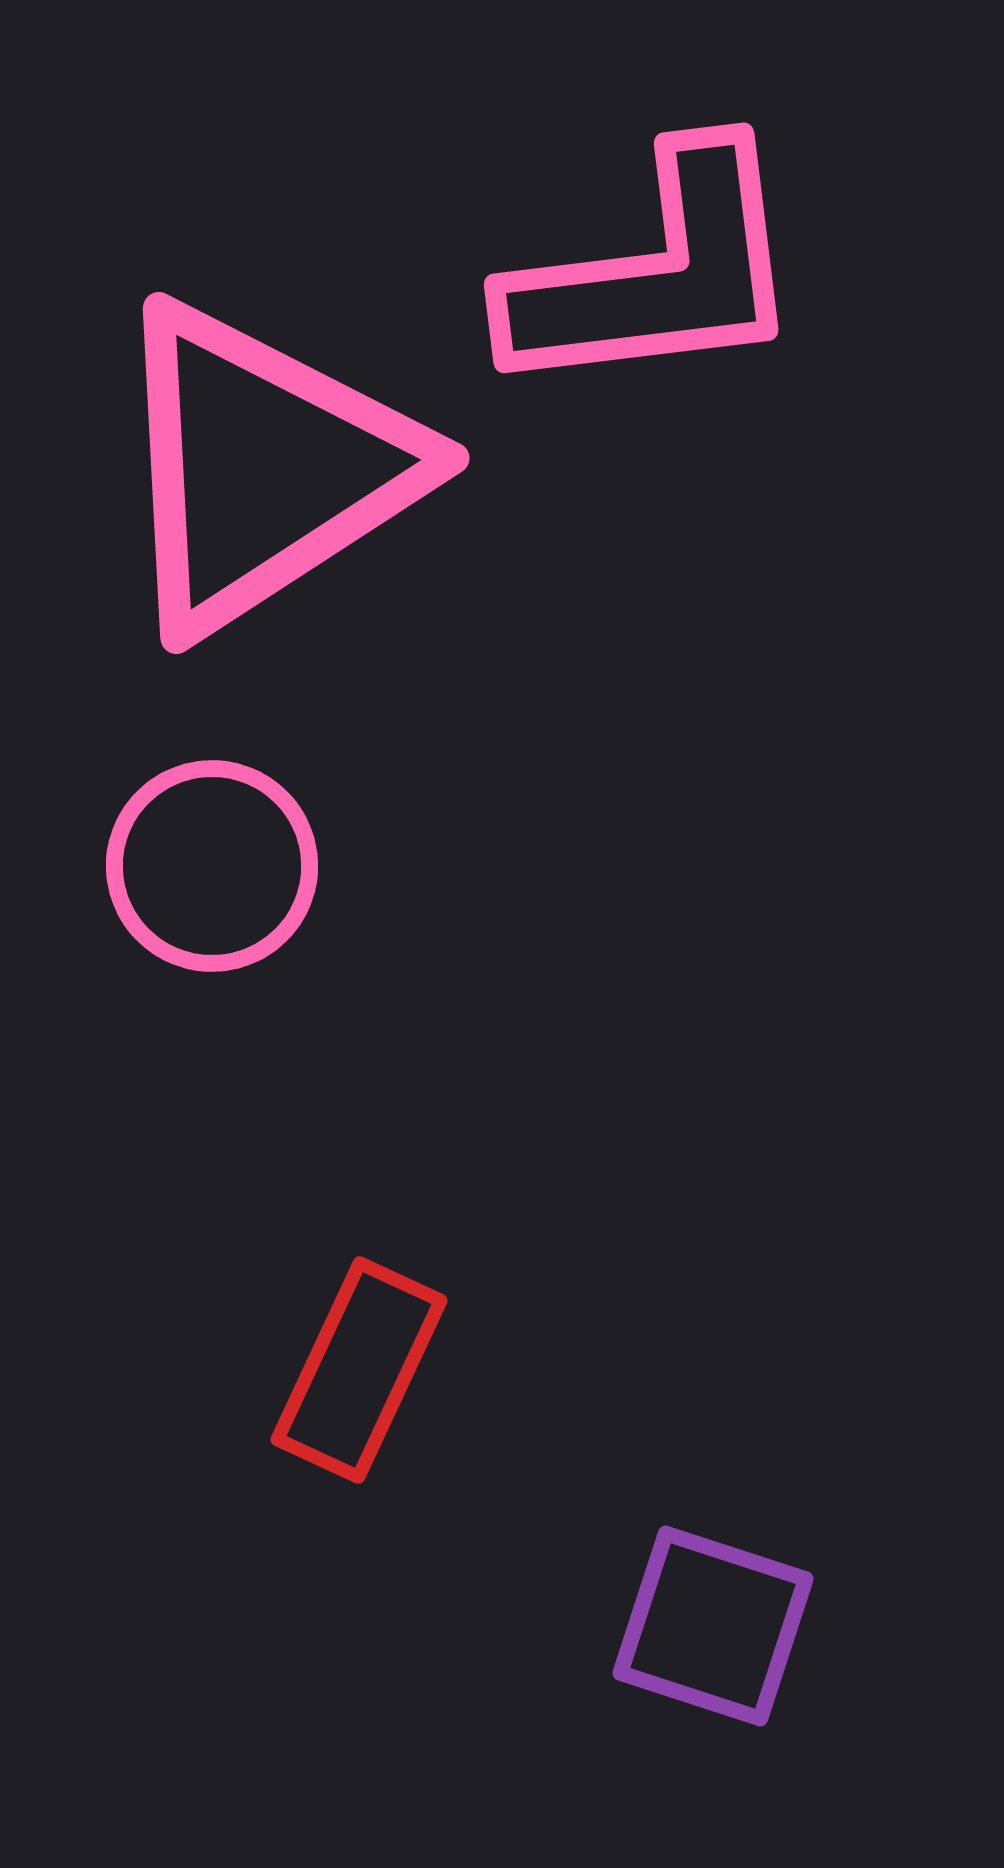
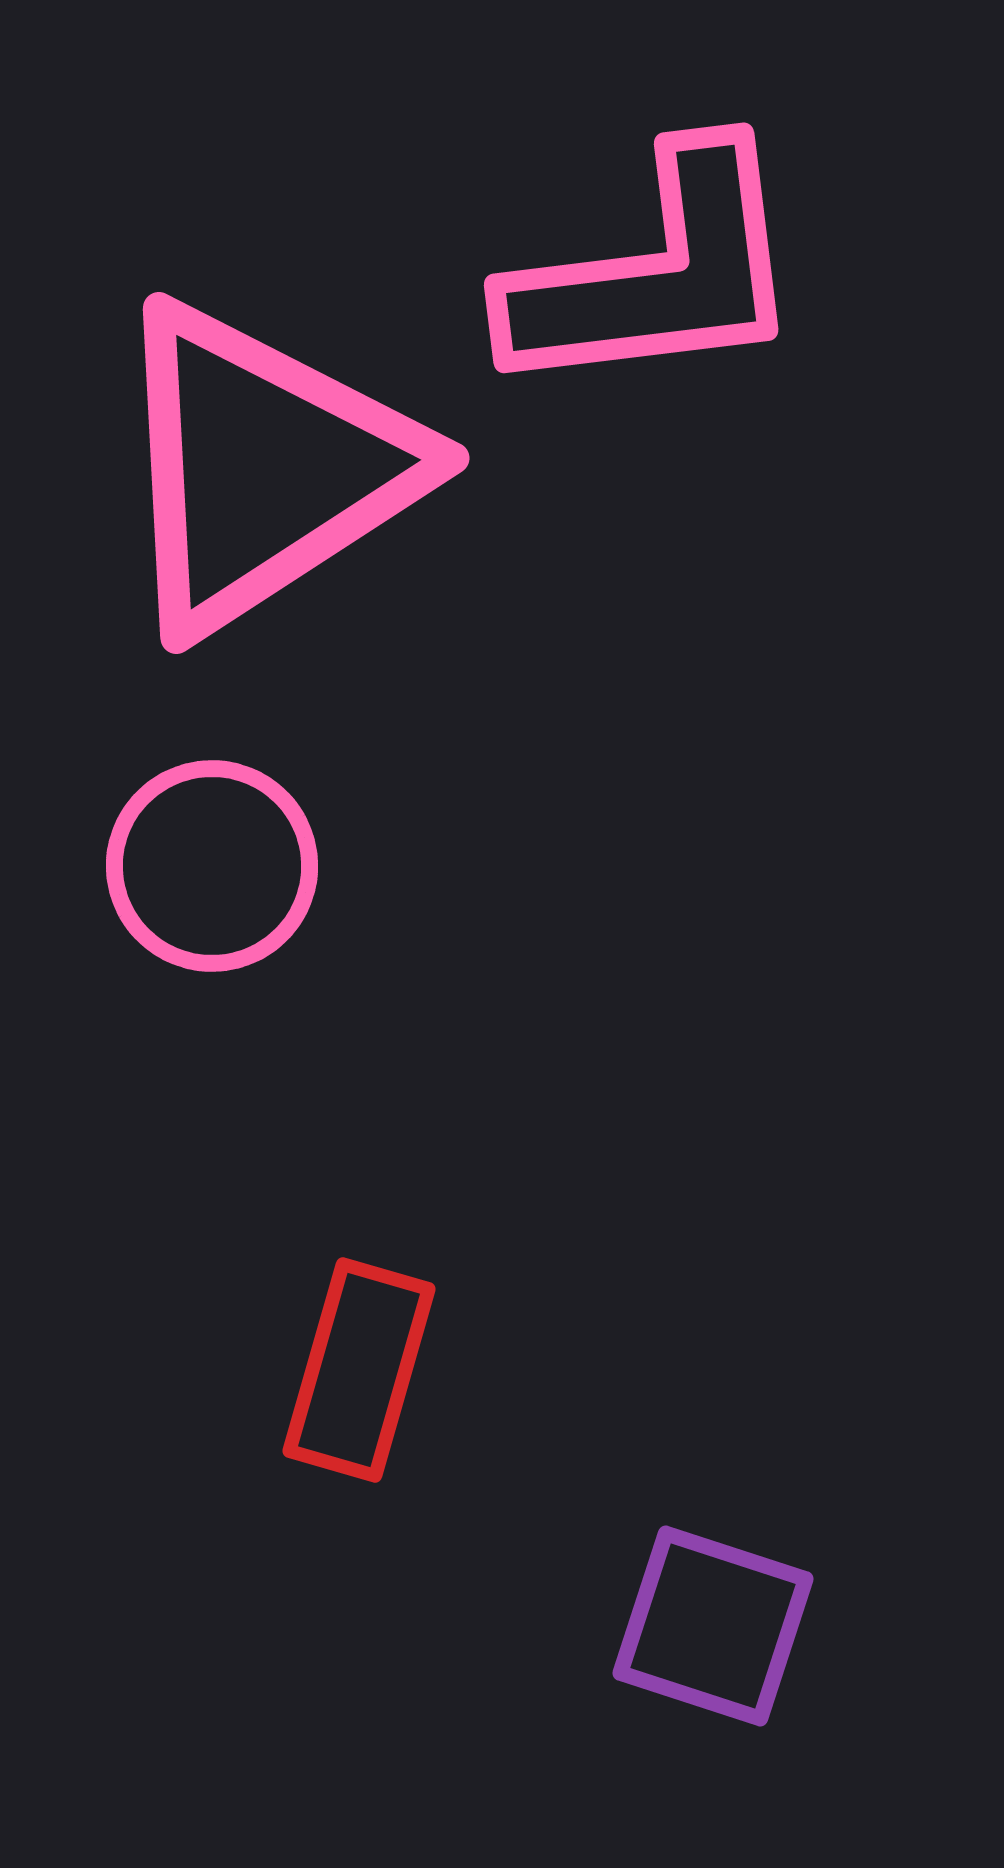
red rectangle: rotated 9 degrees counterclockwise
